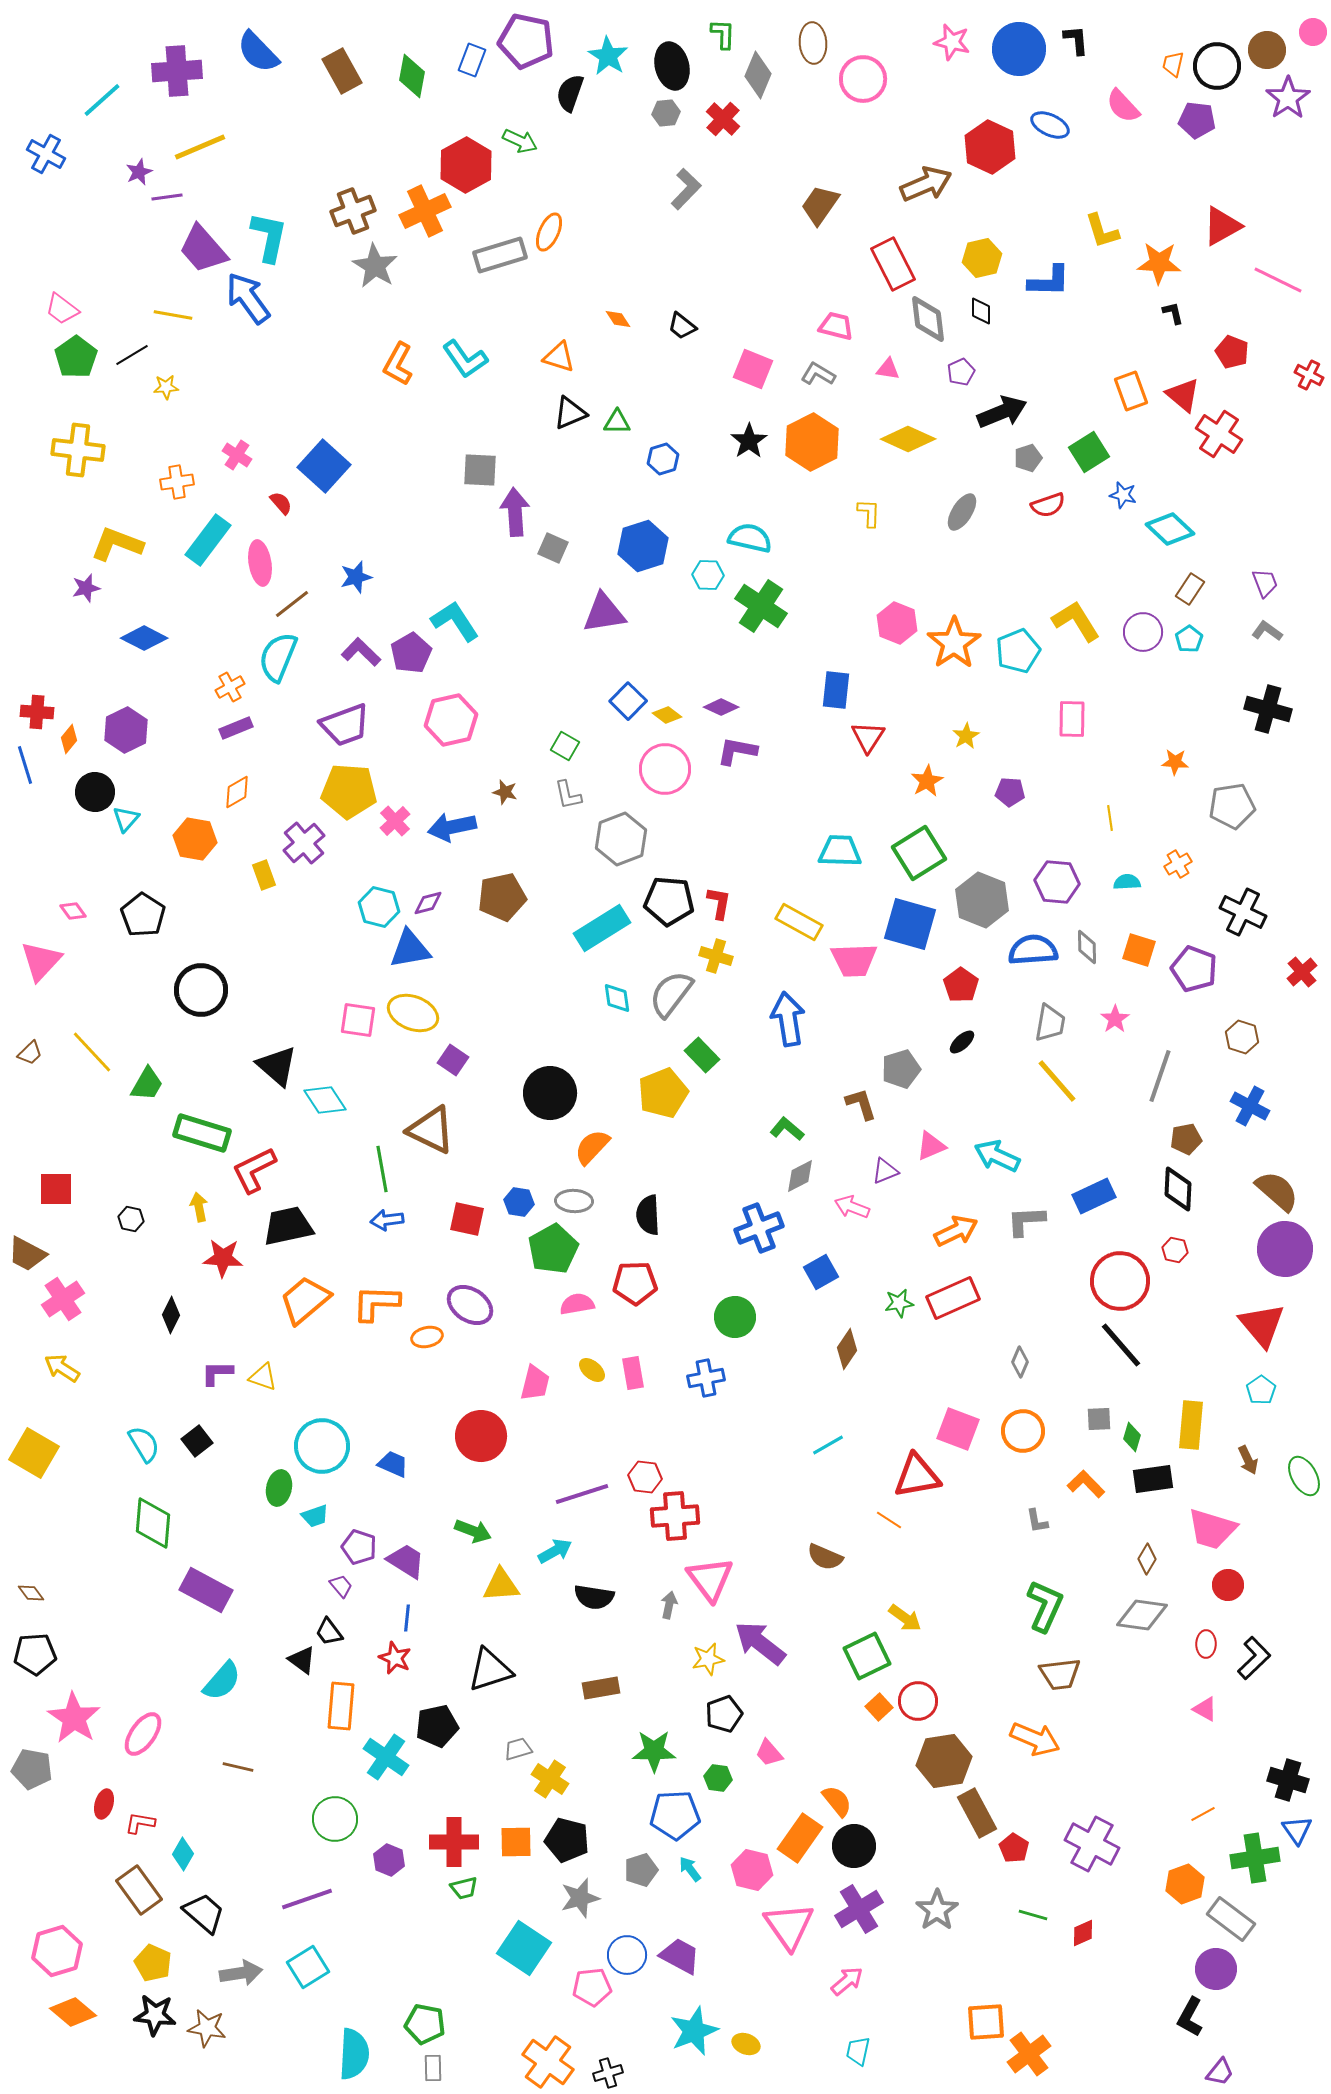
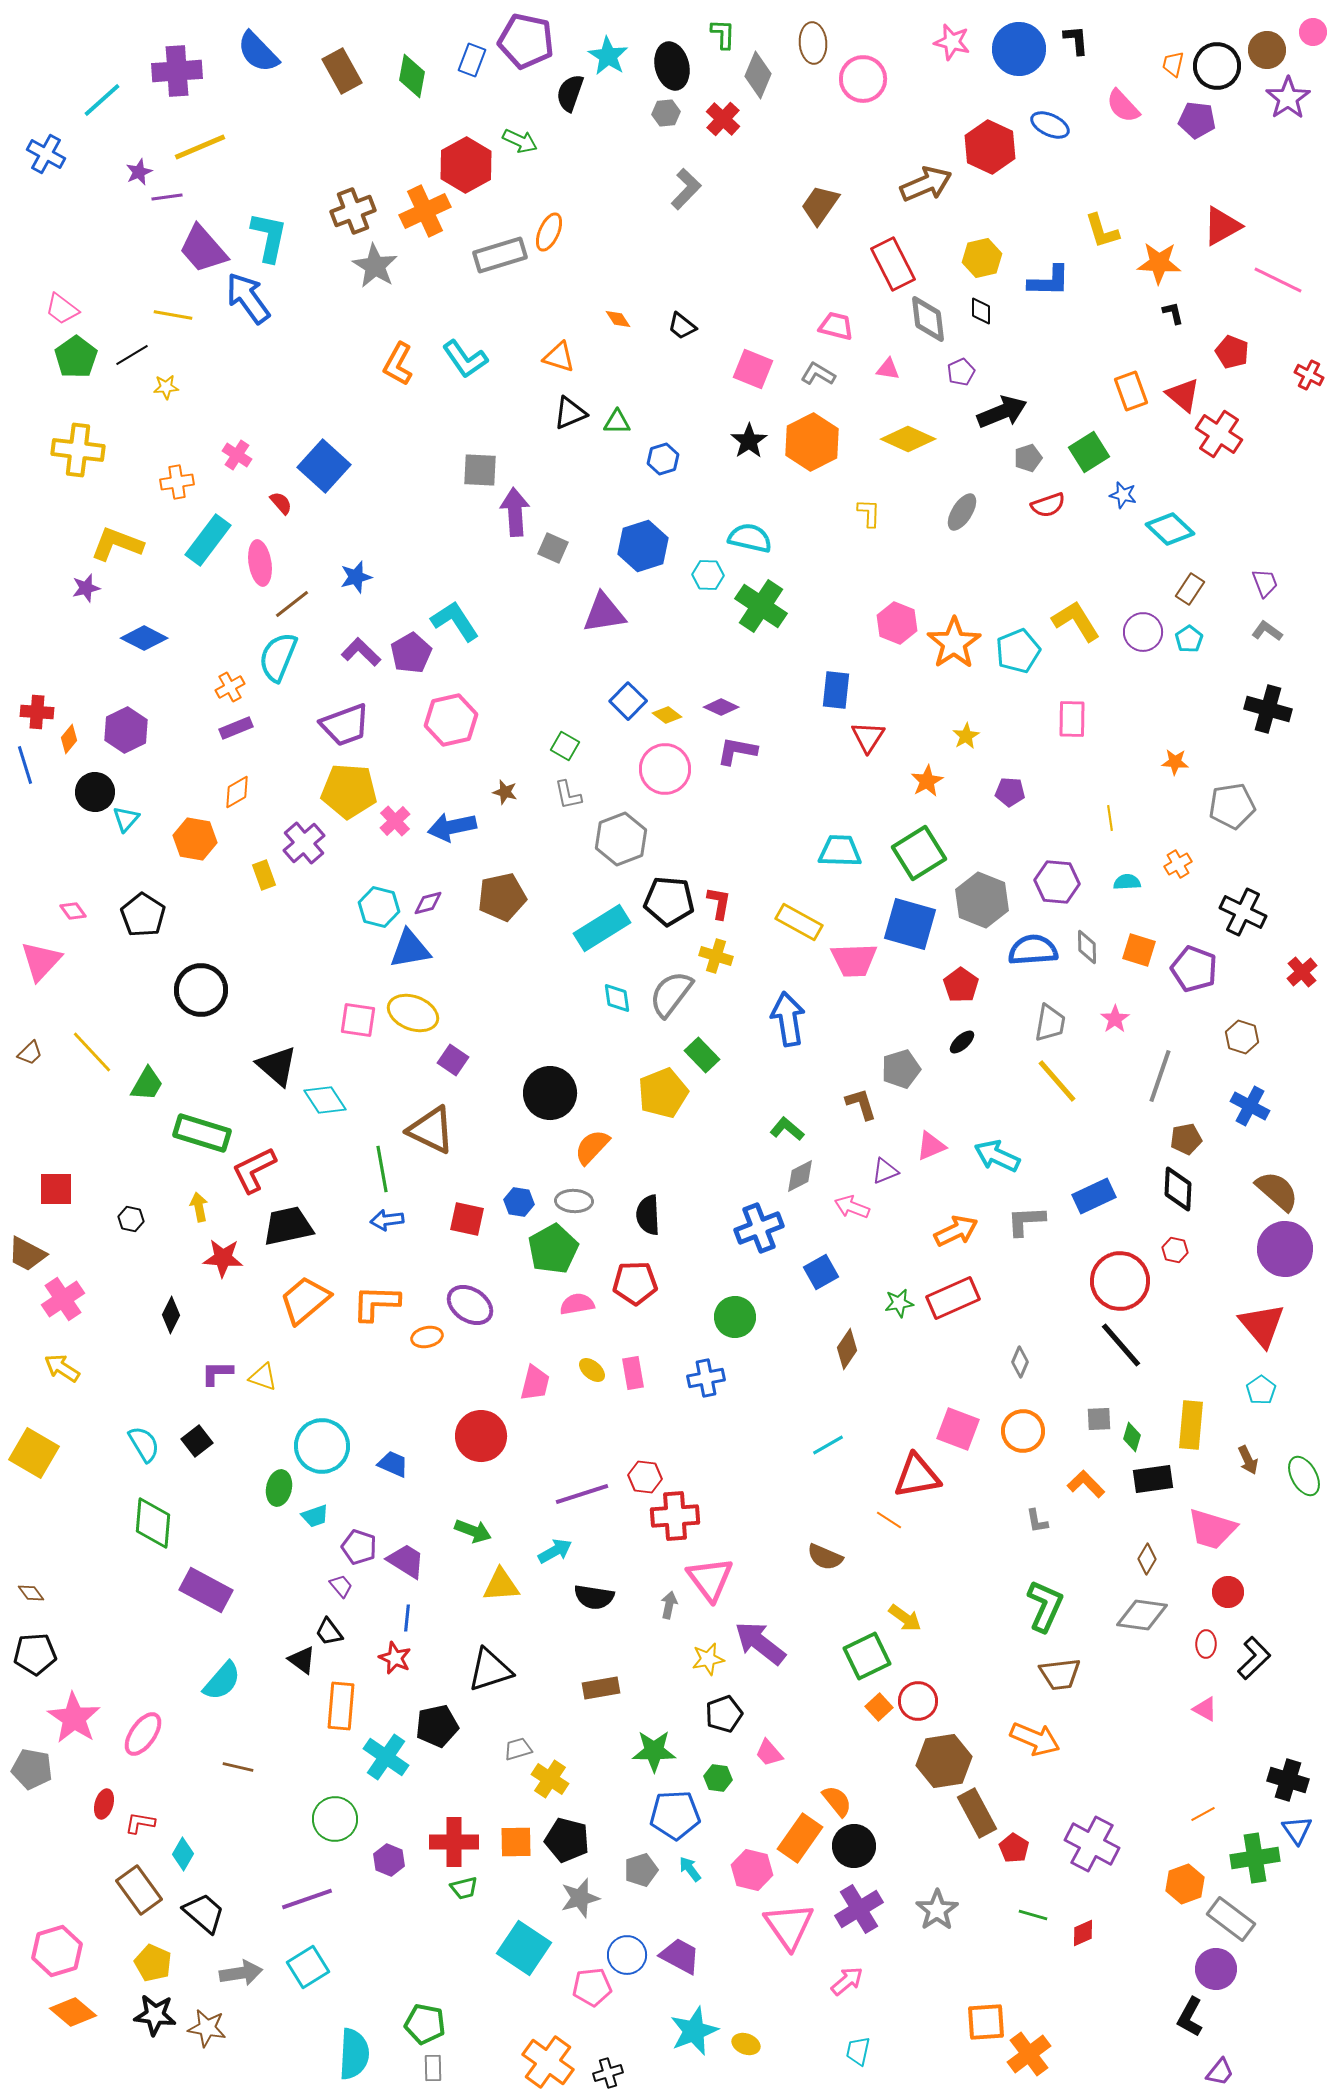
red circle at (1228, 1585): moved 7 px down
